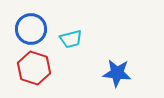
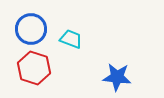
cyan trapezoid: rotated 145 degrees counterclockwise
blue star: moved 4 px down
